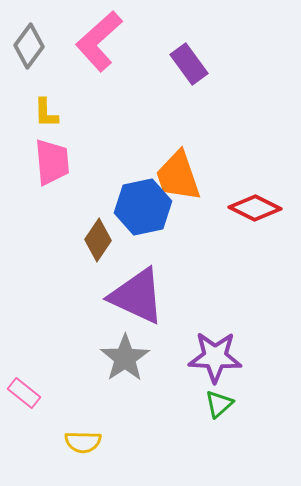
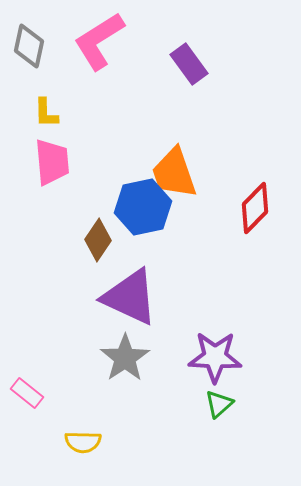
pink L-shape: rotated 10 degrees clockwise
gray diamond: rotated 24 degrees counterclockwise
orange trapezoid: moved 4 px left, 3 px up
red diamond: rotated 72 degrees counterclockwise
purple triangle: moved 7 px left, 1 px down
pink rectangle: moved 3 px right
